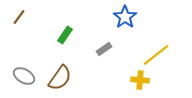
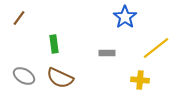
brown line: moved 1 px down
green rectangle: moved 11 px left, 9 px down; rotated 42 degrees counterclockwise
gray rectangle: moved 3 px right, 4 px down; rotated 35 degrees clockwise
yellow line: moved 7 px up
brown semicircle: rotated 80 degrees clockwise
